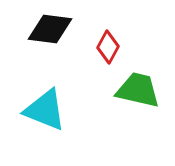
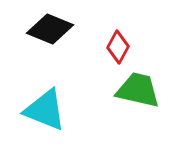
black diamond: rotated 15 degrees clockwise
red diamond: moved 10 px right
